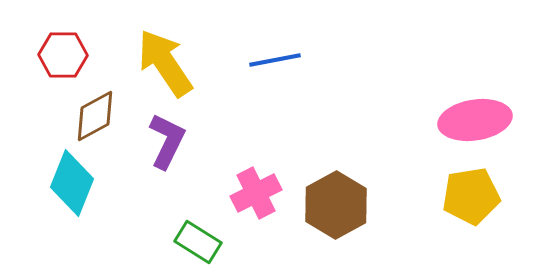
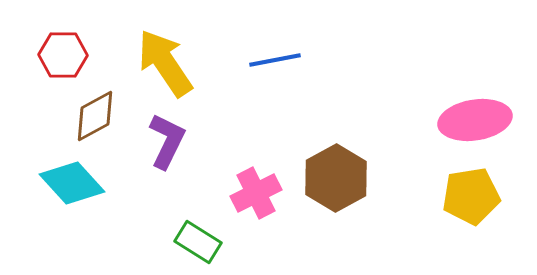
cyan diamond: rotated 64 degrees counterclockwise
brown hexagon: moved 27 px up
